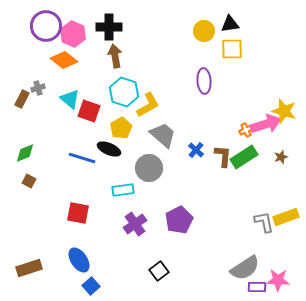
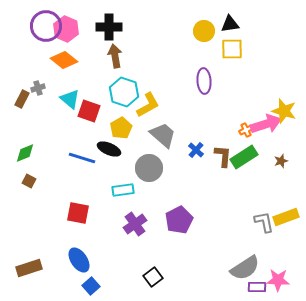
pink hexagon at (73, 34): moved 7 px left, 5 px up
brown star at (281, 157): moved 4 px down
black square at (159, 271): moved 6 px left, 6 px down
